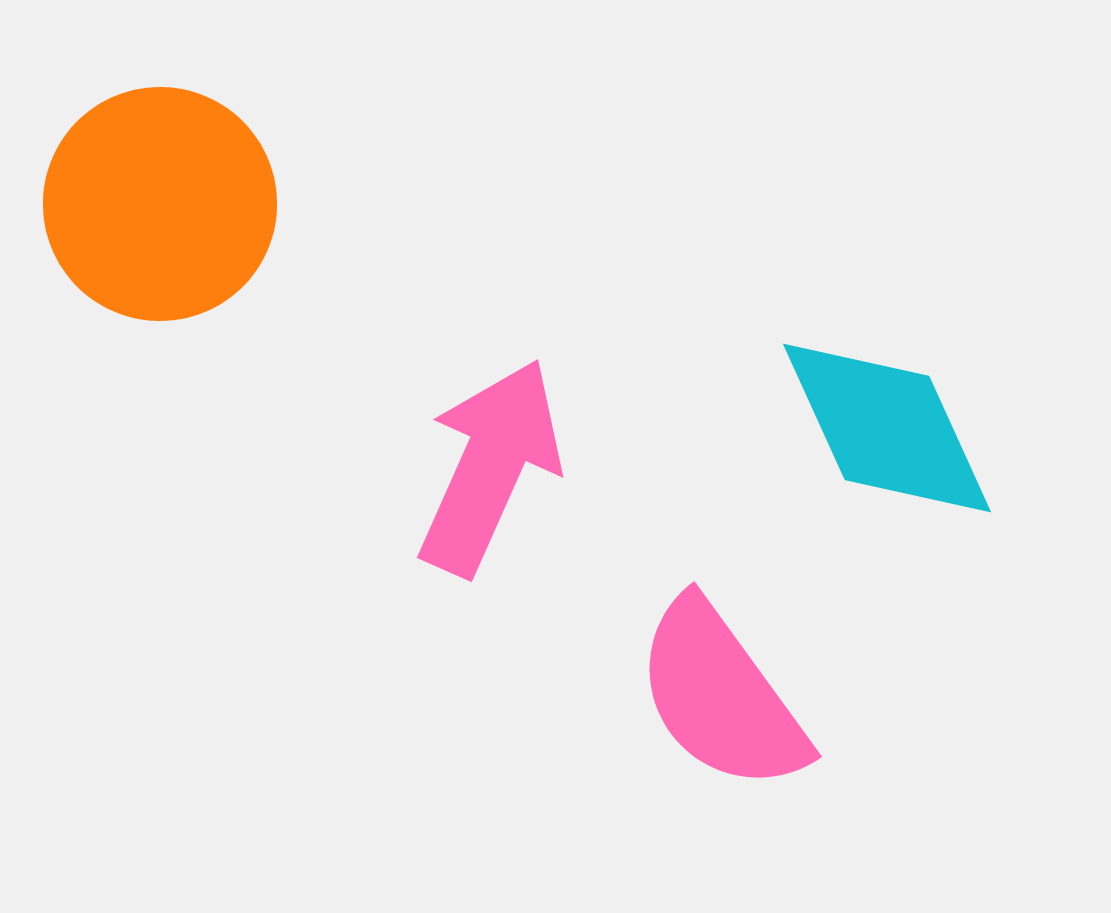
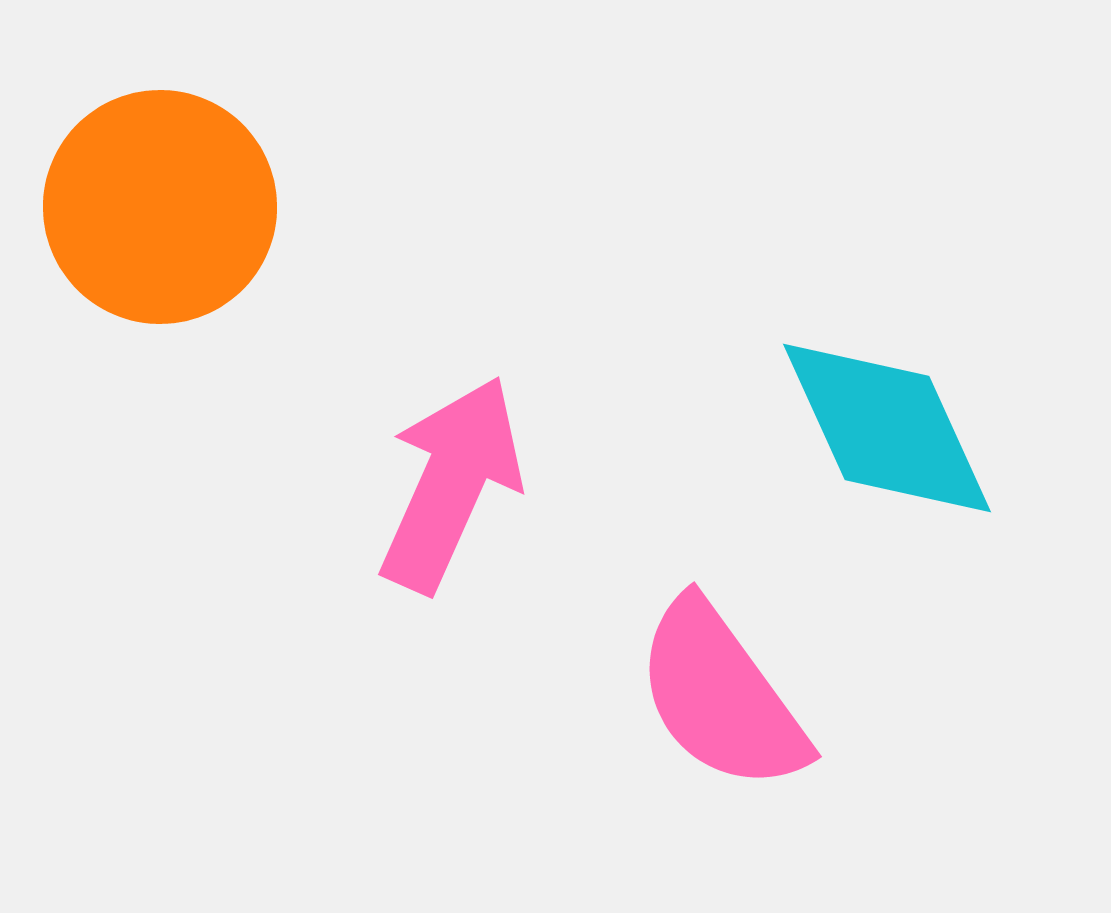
orange circle: moved 3 px down
pink arrow: moved 39 px left, 17 px down
